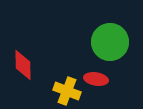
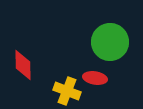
red ellipse: moved 1 px left, 1 px up
